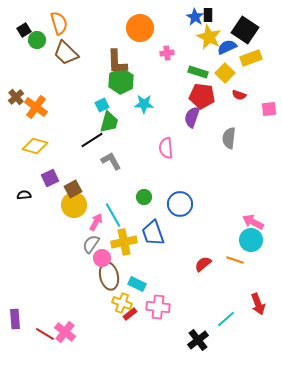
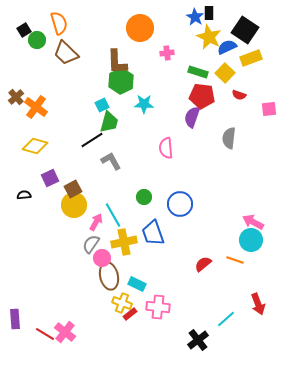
black rectangle at (208, 15): moved 1 px right, 2 px up
